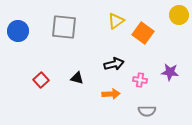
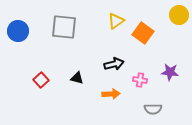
gray semicircle: moved 6 px right, 2 px up
